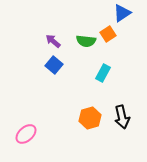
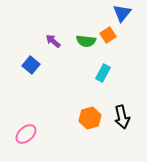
blue triangle: rotated 18 degrees counterclockwise
orange square: moved 1 px down
blue square: moved 23 px left
